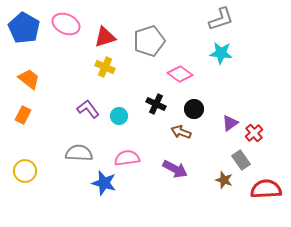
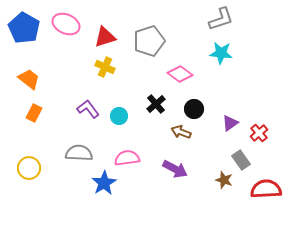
black cross: rotated 24 degrees clockwise
orange rectangle: moved 11 px right, 2 px up
red cross: moved 5 px right
yellow circle: moved 4 px right, 3 px up
blue star: rotated 25 degrees clockwise
